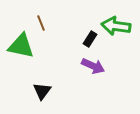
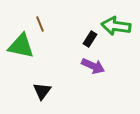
brown line: moved 1 px left, 1 px down
